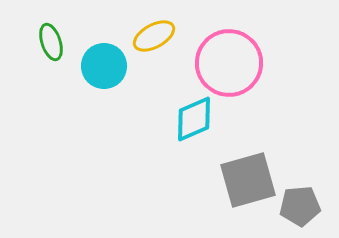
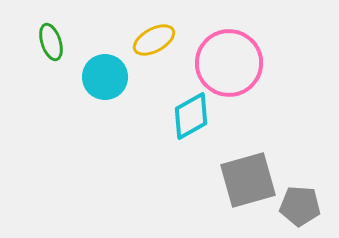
yellow ellipse: moved 4 px down
cyan circle: moved 1 px right, 11 px down
cyan diamond: moved 3 px left, 3 px up; rotated 6 degrees counterclockwise
gray pentagon: rotated 9 degrees clockwise
